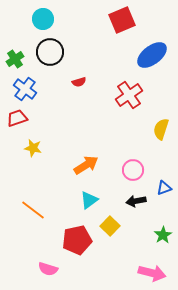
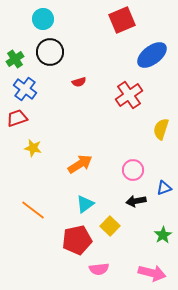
orange arrow: moved 6 px left, 1 px up
cyan triangle: moved 4 px left, 4 px down
pink semicircle: moved 51 px right; rotated 24 degrees counterclockwise
